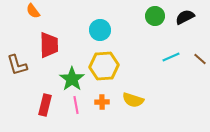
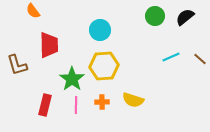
black semicircle: rotated 12 degrees counterclockwise
pink line: rotated 12 degrees clockwise
